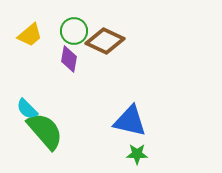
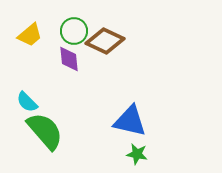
purple diamond: rotated 16 degrees counterclockwise
cyan semicircle: moved 7 px up
green star: rotated 10 degrees clockwise
